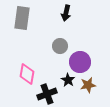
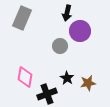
black arrow: moved 1 px right
gray rectangle: rotated 15 degrees clockwise
purple circle: moved 31 px up
pink diamond: moved 2 px left, 3 px down
black star: moved 1 px left, 2 px up
brown star: moved 2 px up
